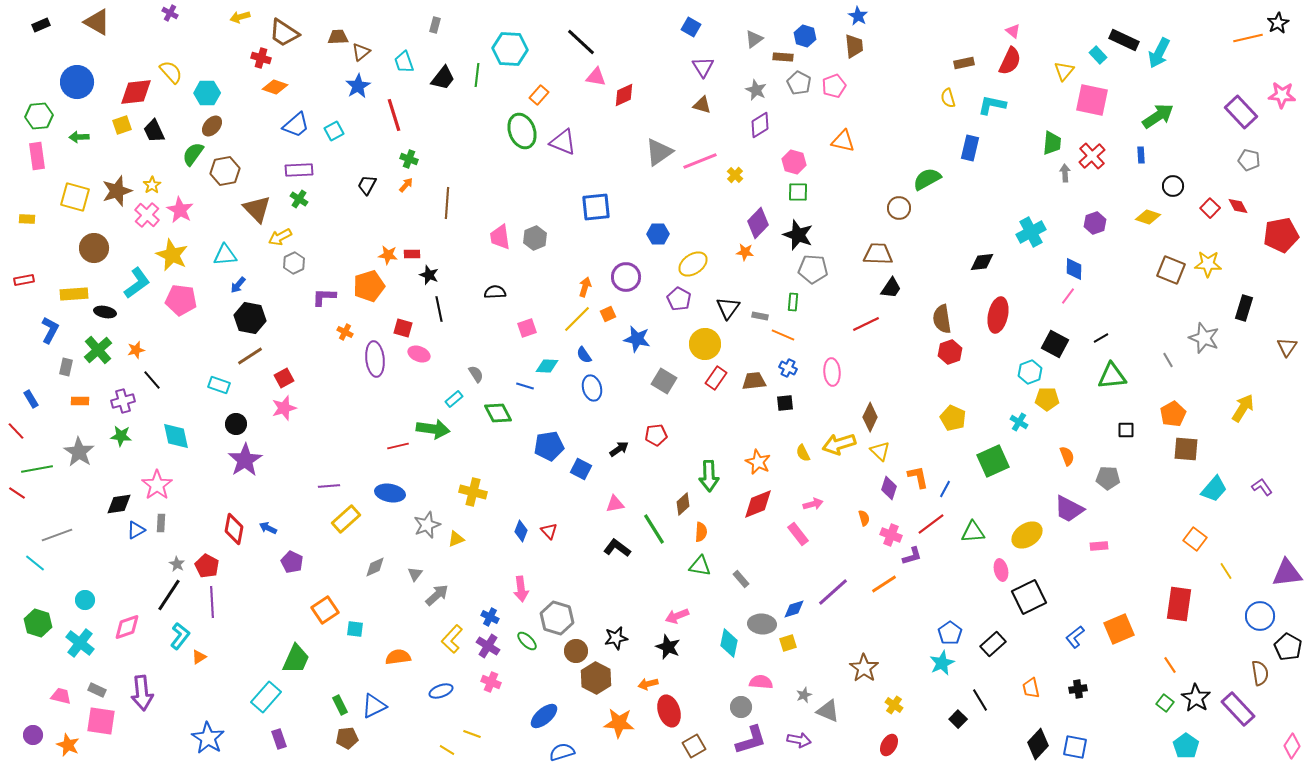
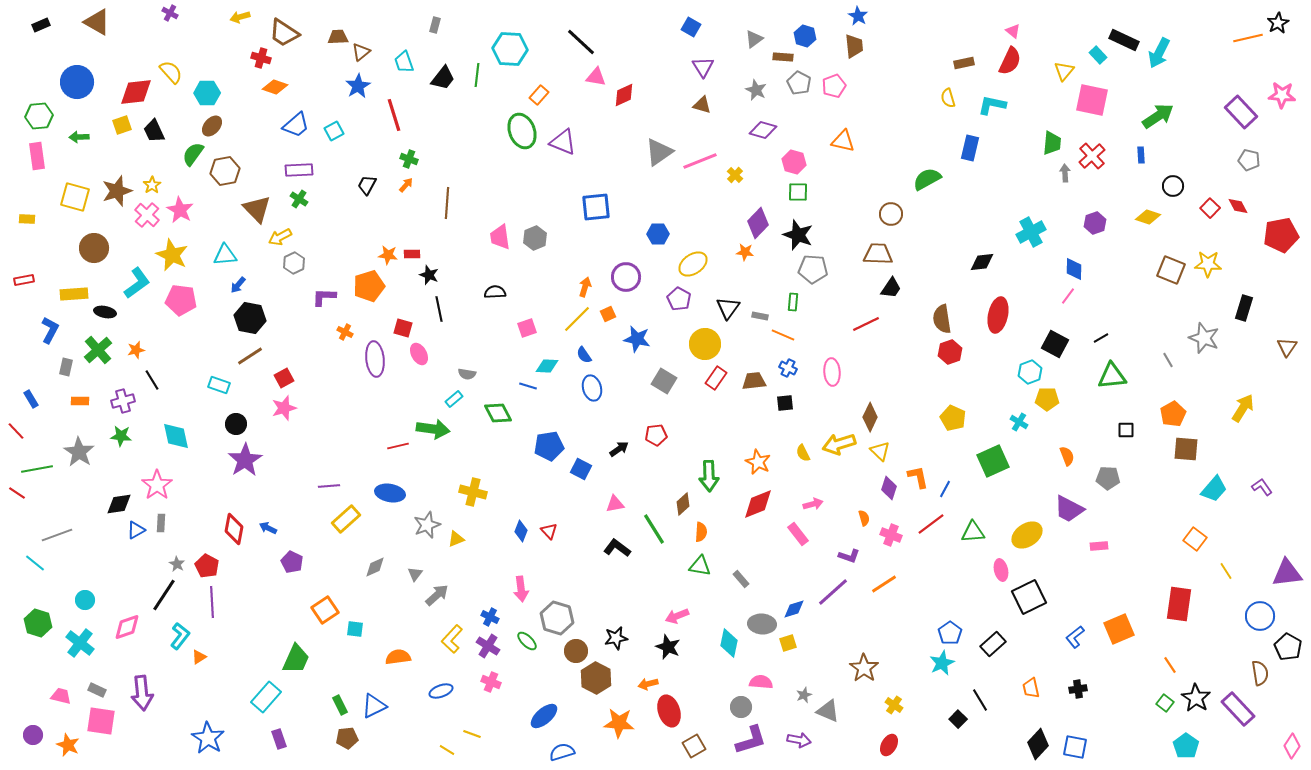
purple diamond at (760, 125): moved 3 px right, 5 px down; rotated 48 degrees clockwise
brown circle at (899, 208): moved 8 px left, 6 px down
pink ellipse at (419, 354): rotated 40 degrees clockwise
gray semicircle at (476, 374): moved 9 px left; rotated 132 degrees clockwise
black line at (152, 380): rotated 10 degrees clockwise
blue line at (525, 386): moved 3 px right
purple L-shape at (912, 556): moved 63 px left; rotated 35 degrees clockwise
black line at (169, 595): moved 5 px left
